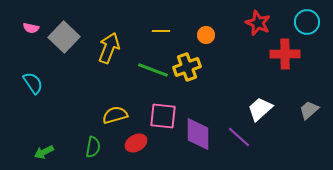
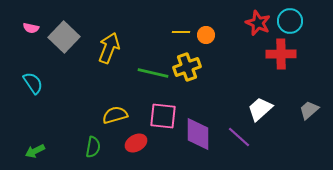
cyan circle: moved 17 px left, 1 px up
yellow line: moved 20 px right, 1 px down
red cross: moved 4 px left
green line: moved 3 px down; rotated 8 degrees counterclockwise
green arrow: moved 9 px left, 1 px up
